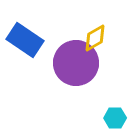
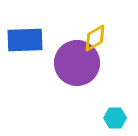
blue rectangle: rotated 36 degrees counterclockwise
purple circle: moved 1 px right
